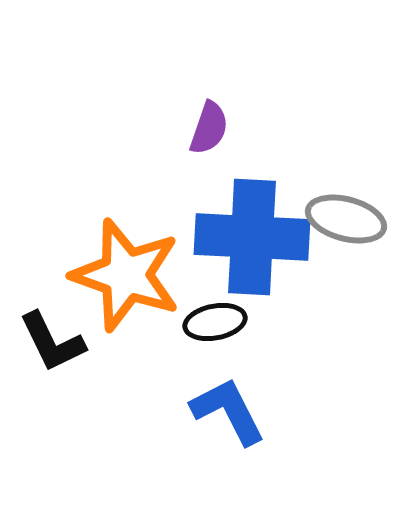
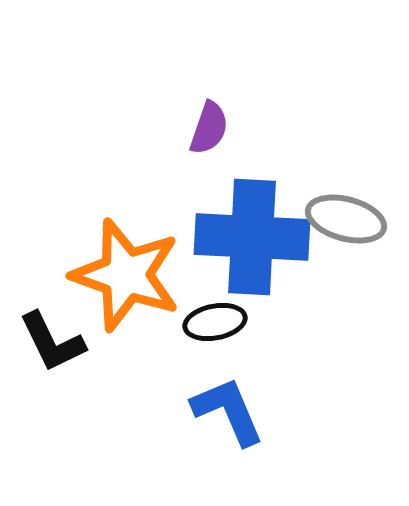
blue L-shape: rotated 4 degrees clockwise
